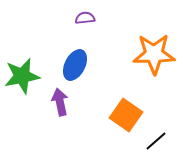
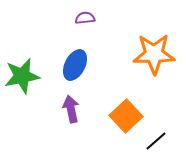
purple arrow: moved 11 px right, 7 px down
orange square: moved 1 px down; rotated 12 degrees clockwise
